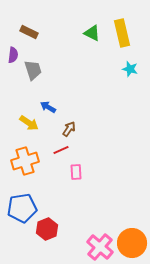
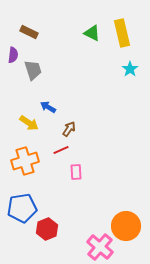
cyan star: rotated 21 degrees clockwise
orange circle: moved 6 px left, 17 px up
